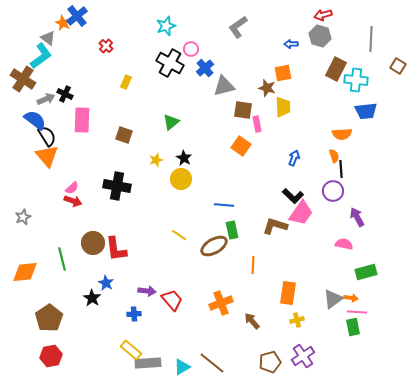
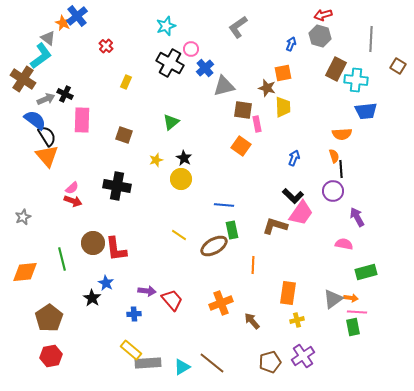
blue arrow at (291, 44): rotated 112 degrees clockwise
